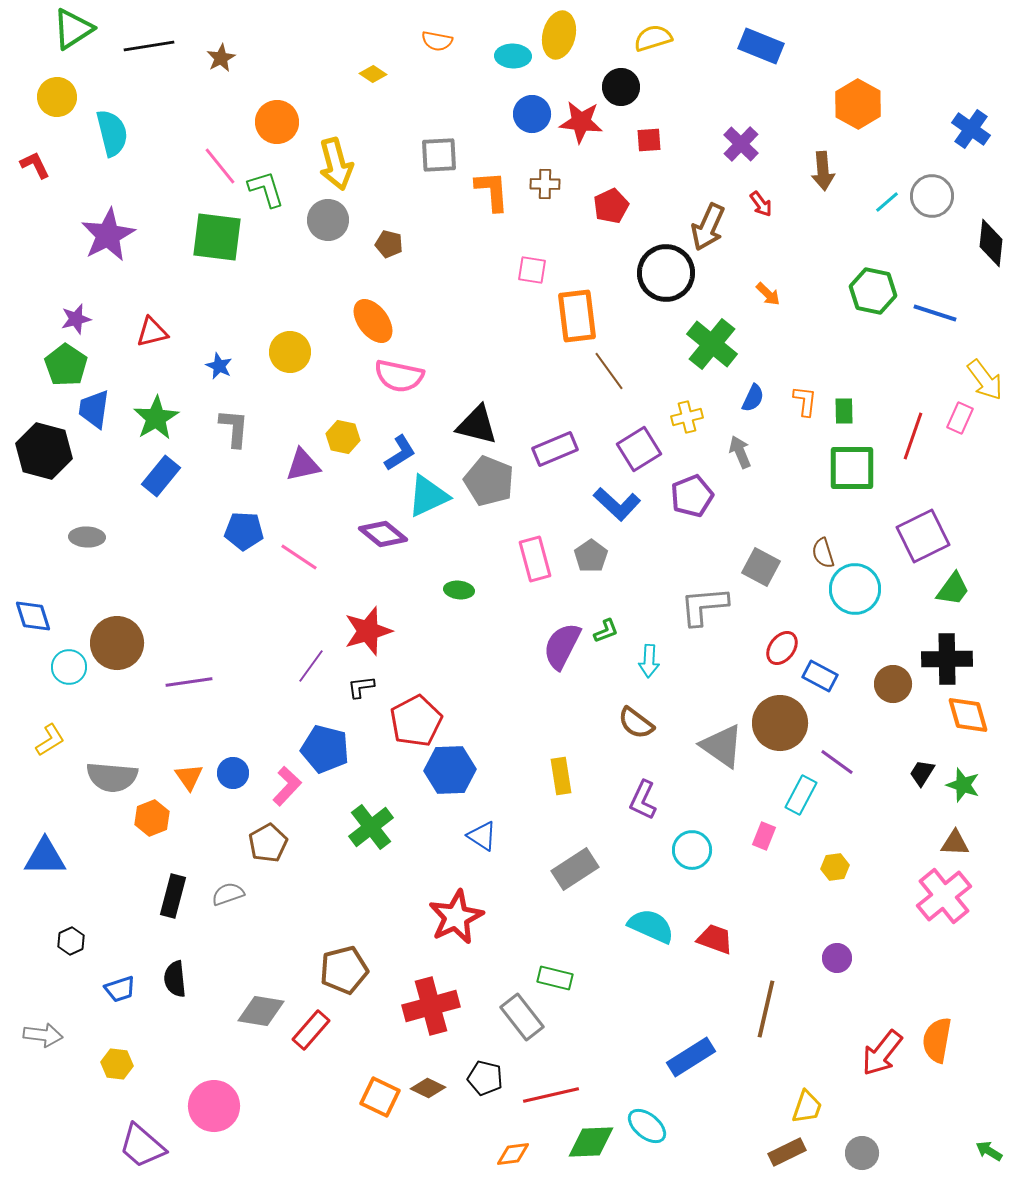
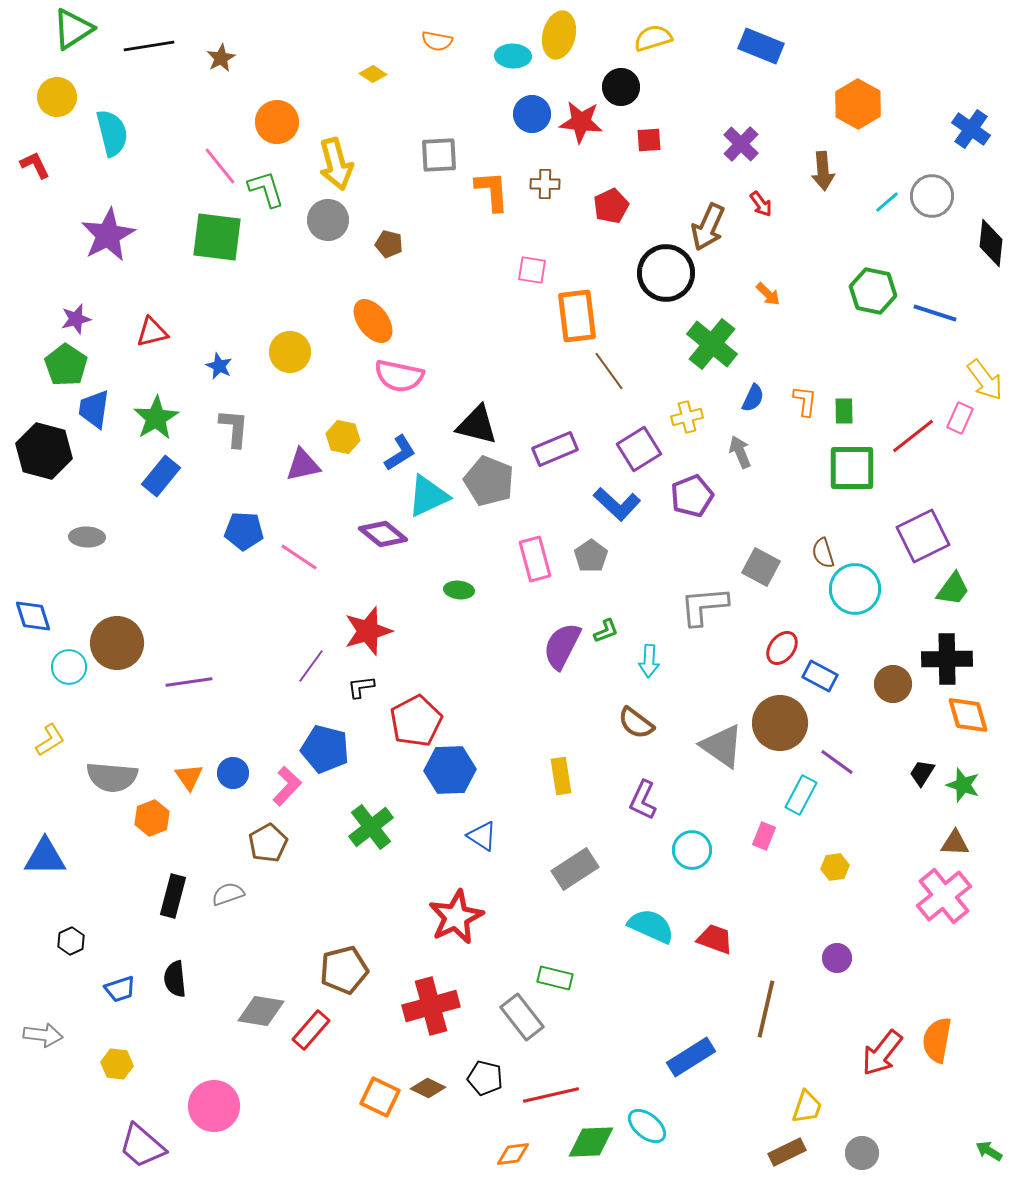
red line at (913, 436): rotated 33 degrees clockwise
